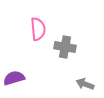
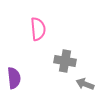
gray cross: moved 14 px down
purple semicircle: rotated 100 degrees clockwise
